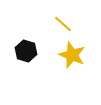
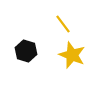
yellow line: rotated 12 degrees clockwise
